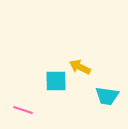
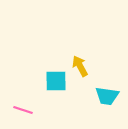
yellow arrow: moved 1 px up; rotated 35 degrees clockwise
